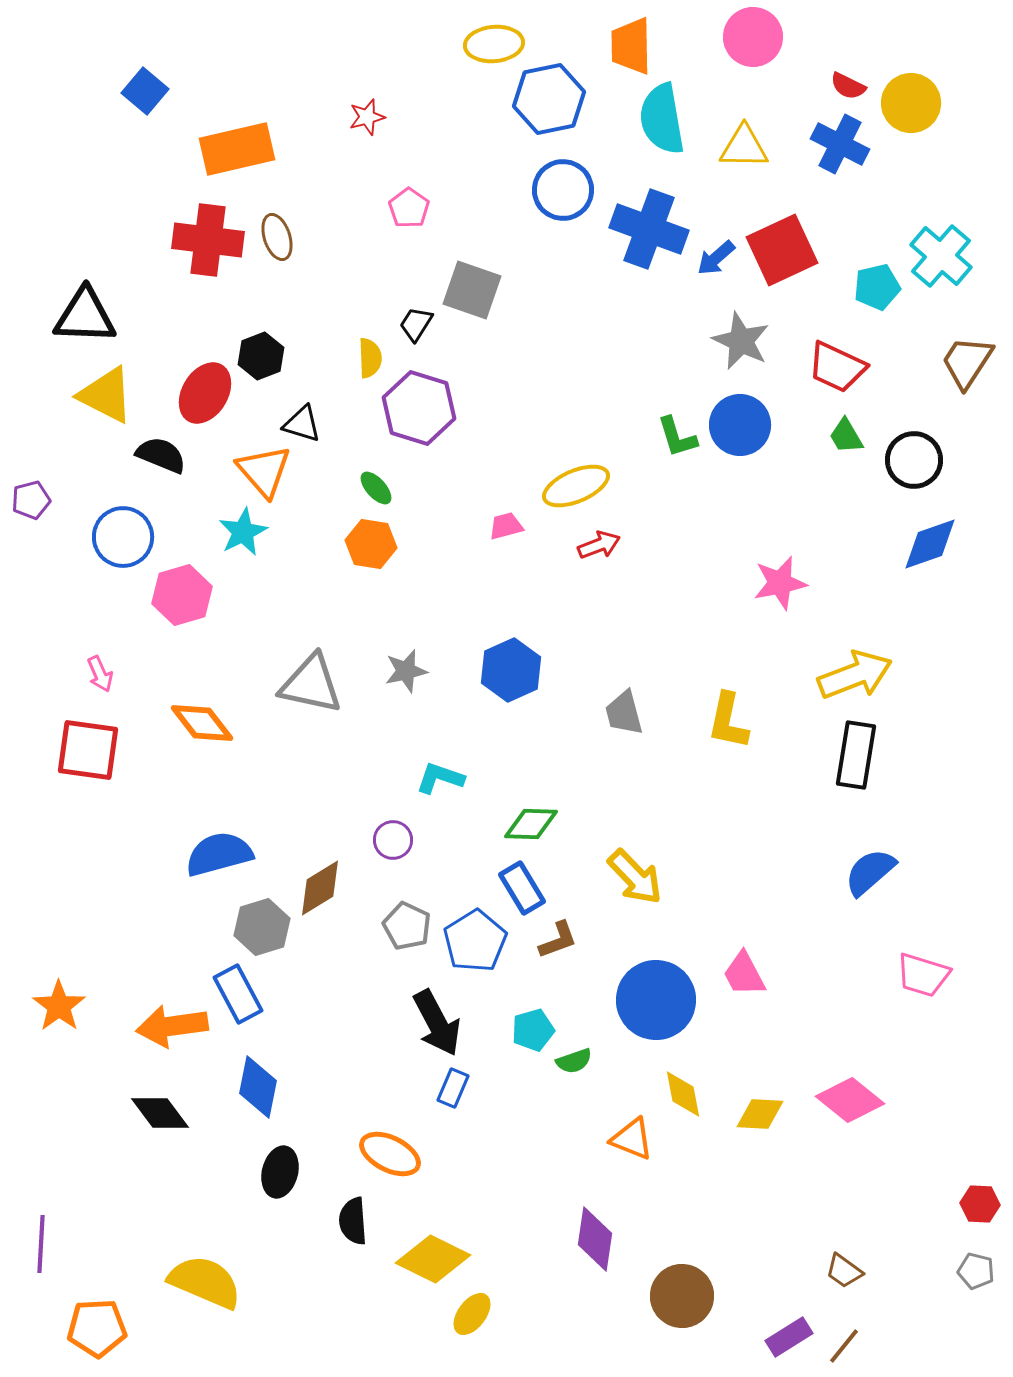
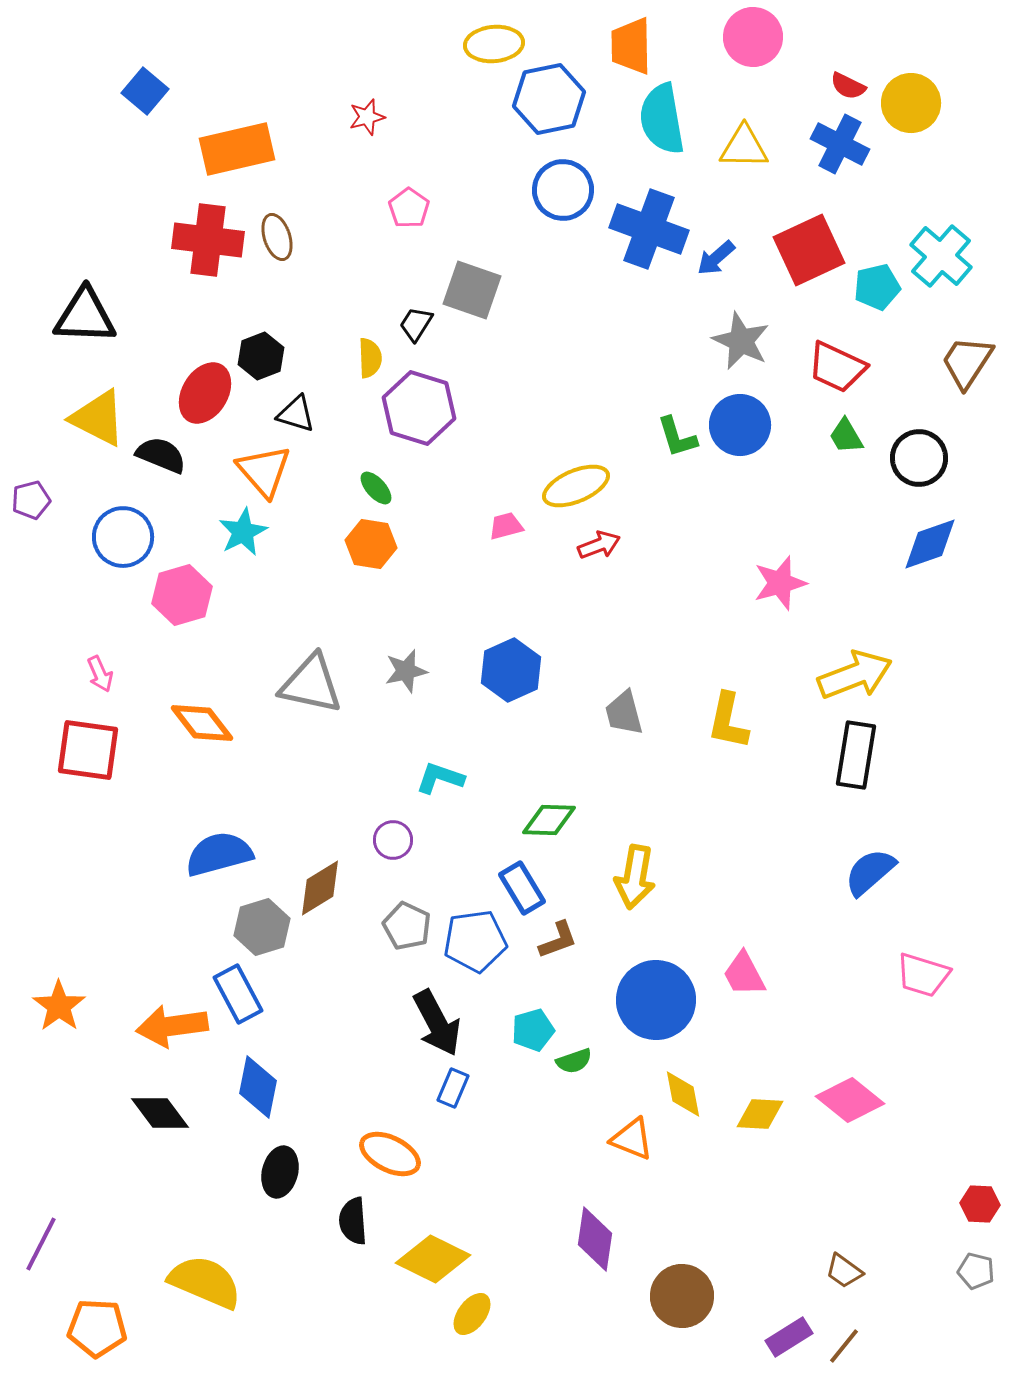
red square at (782, 250): moved 27 px right
yellow triangle at (106, 395): moved 8 px left, 23 px down
black triangle at (302, 424): moved 6 px left, 10 px up
black circle at (914, 460): moved 5 px right, 2 px up
pink star at (780, 583): rotated 4 degrees counterclockwise
green diamond at (531, 824): moved 18 px right, 4 px up
yellow arrow at (635, 877): rotated 54 degrees clockwise
blue pentagon at (475, 941): rotated 24 degrees clockwise
purple line at (41, 1244): rotated 24 degrees clockwise
orange pentagon at (97, 1328): rotated 6 degrees clockwise
